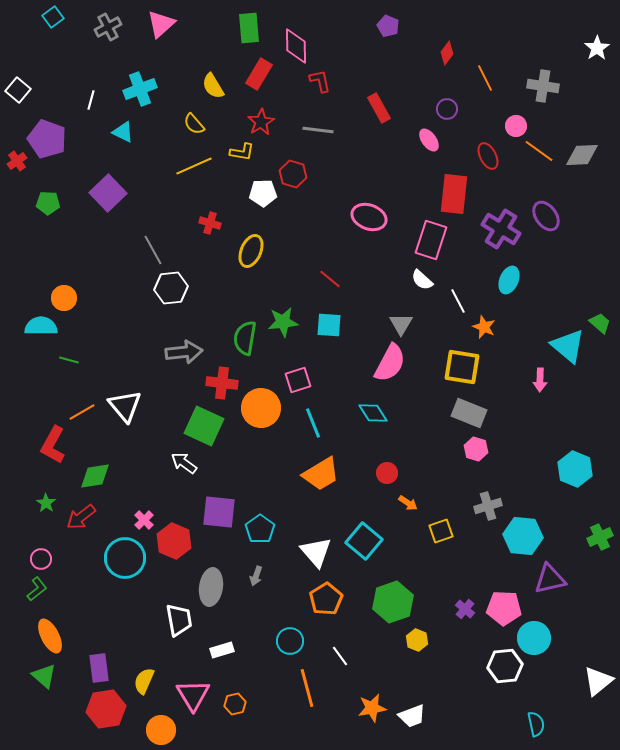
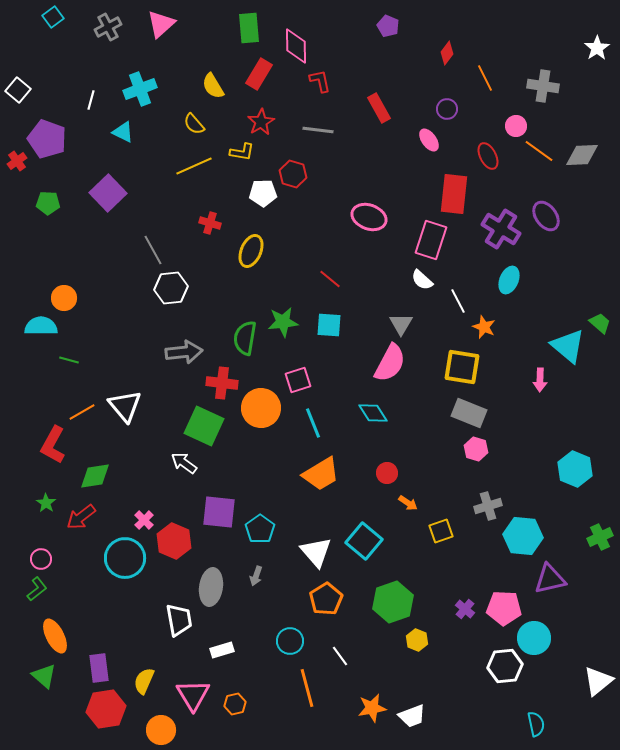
orange ellipse at (50, 636): moved 5 px right
